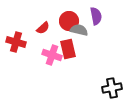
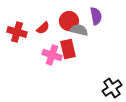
red cross: moved 1 px right, 10 px up
black cross: rotated 24 degrees counterclockwise
